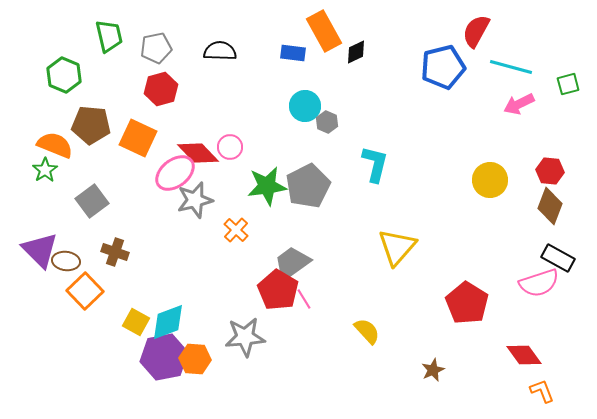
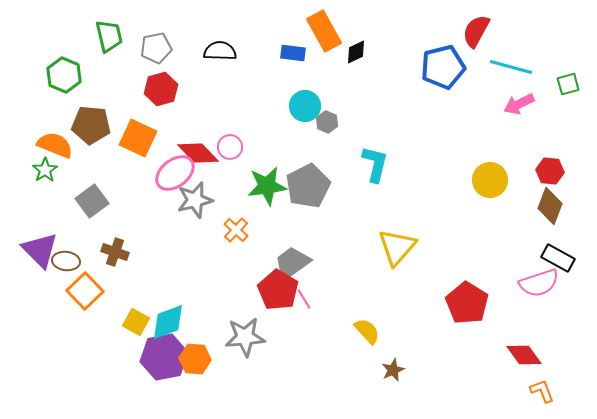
brown star at (433, 370): moved 40 px left
